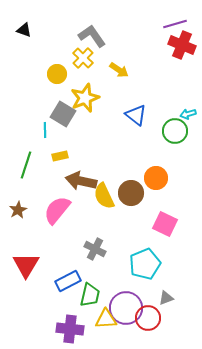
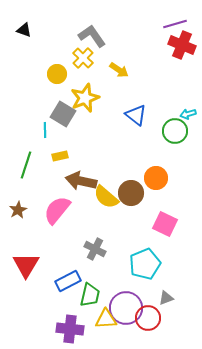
yellow semicircle: moved 2 px right, 1 px down; rotated 24 degrees counterclockwise
